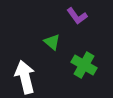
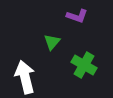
purple L-shape: rotated 35 degrees counterclockwise
green triangle: rotated 30 degrees clockwise
